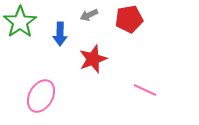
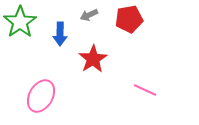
red star: rotated 12 degrees counterclockwise
